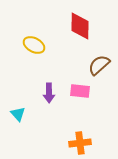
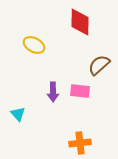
red diamond: moved 4 px up
purple arrow: moved 4 px right, 1 px up
